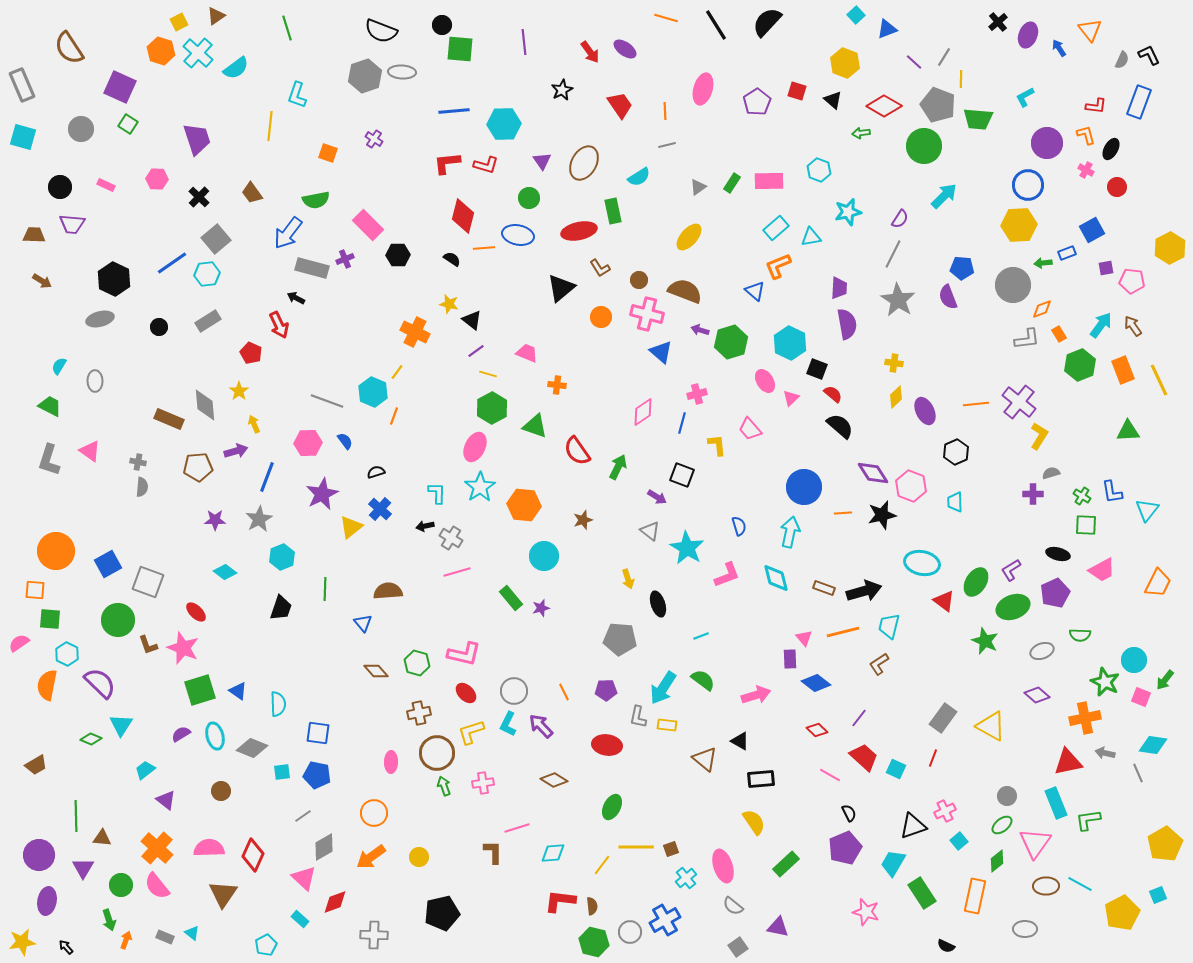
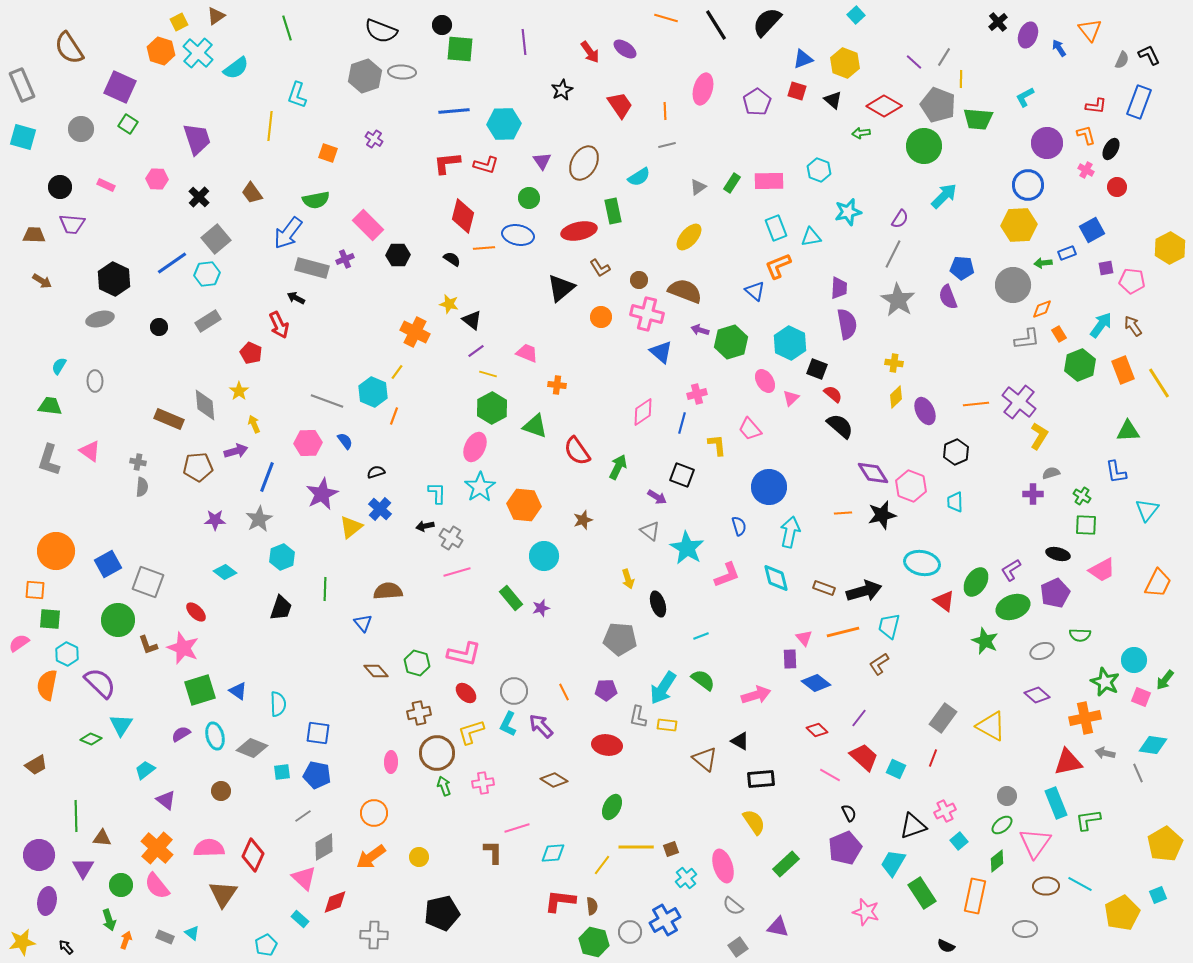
blue triangle at (887, 29): moved 84 px left, 30 px down
cyan rectangle at (776, 228): rotated 70 degrees counterclockwise
yellow line at (1159, 380): moved 3 px down; rotated 8 degrees counterclockwise
green trapezoid at (50, 406): rotated 20 degrees counterclockwise
blue circle at (804, 487): moved 35 px left
blue L-shape at (1112, 492): moved 4 px right, 20 px up
